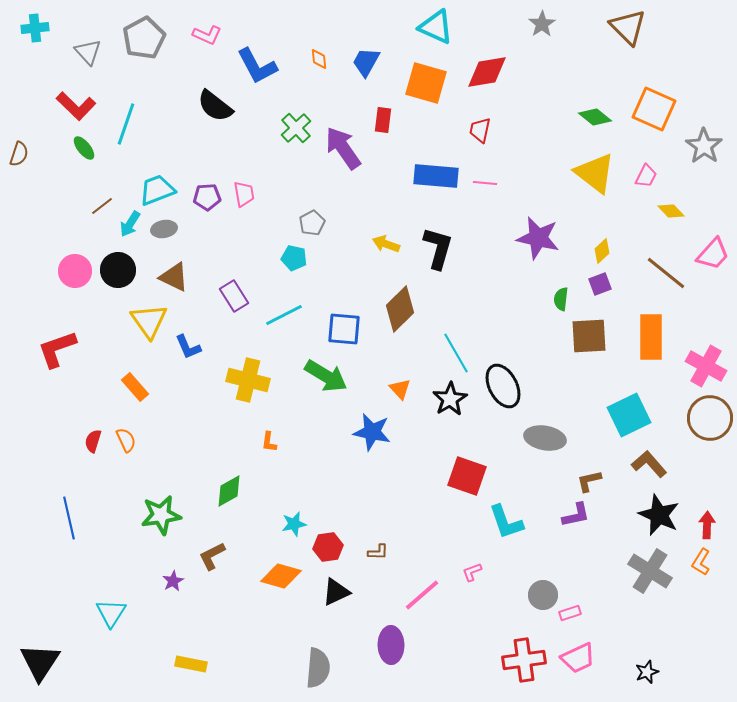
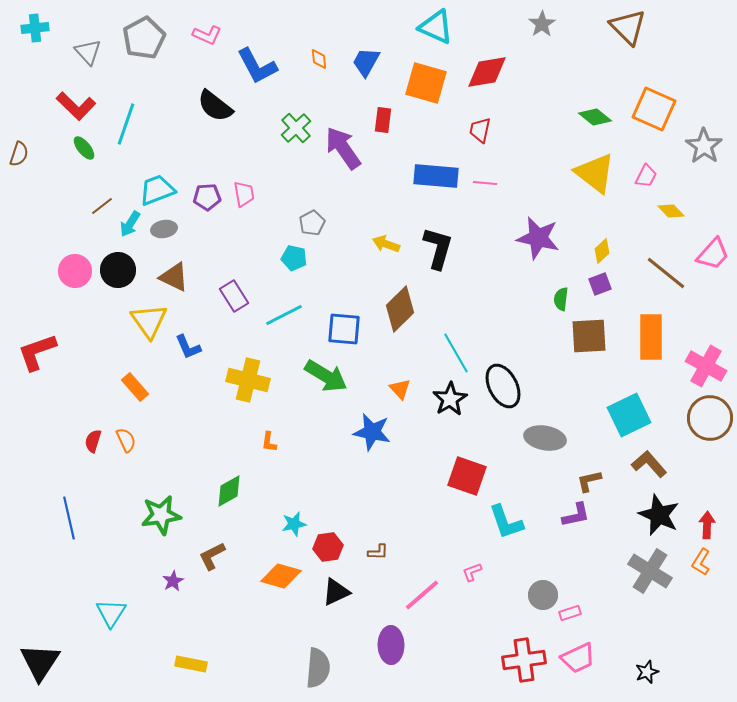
red L-shape at (57, 349): moved 20 px left, 3 px down
